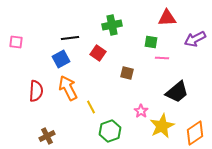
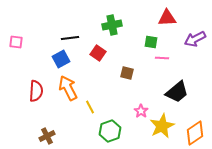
yellow line: moved 1 px left
